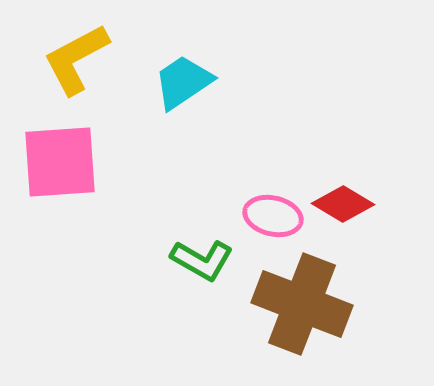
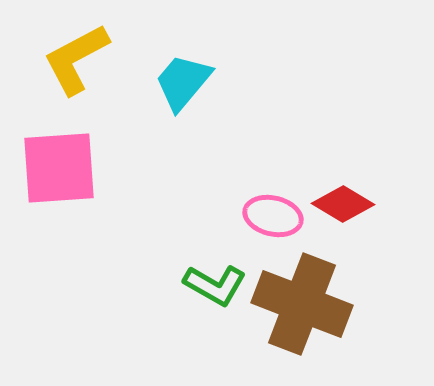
cyan trapezoid: rotated 16 degrees counterclockwise
pink square: moved 1 px left, 6 px down
green L-shape: moved 13 px right, 25 px down
